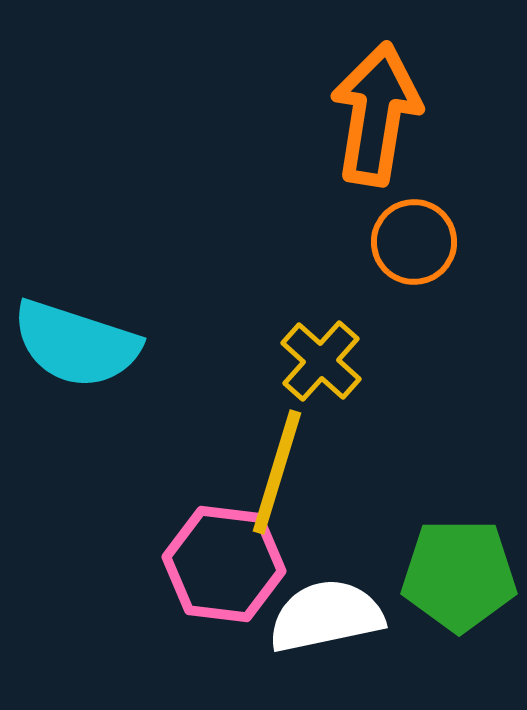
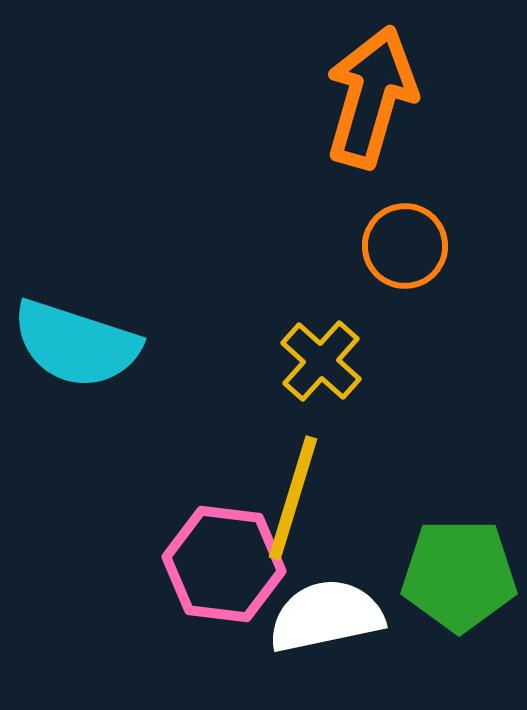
orange arrow: moved 5 px left, 17 px up; rotated 7 degrees clockwise
orange circle: moved 9 px left, 4 px down
yellow line: moved 16 px right, 26 px down
